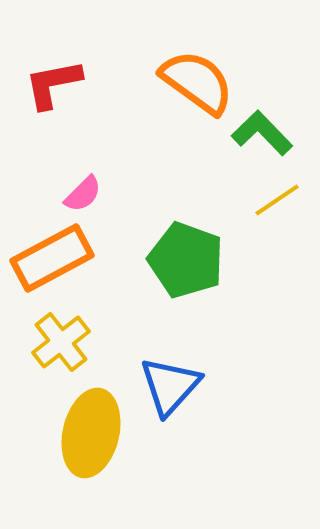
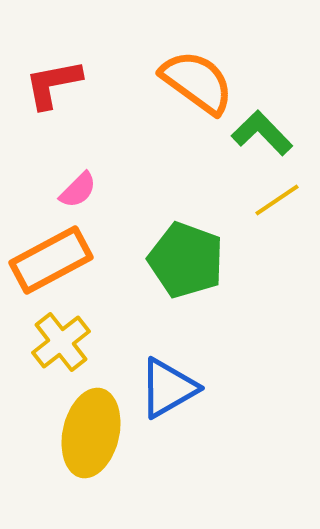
pink semicircle: moved 5 px left, 4 px up
orange rectangle: moved 1 px left, 2 px down
blue triangle: moved 2 px left, 2 px down; rotated 18 degrees clockwise
